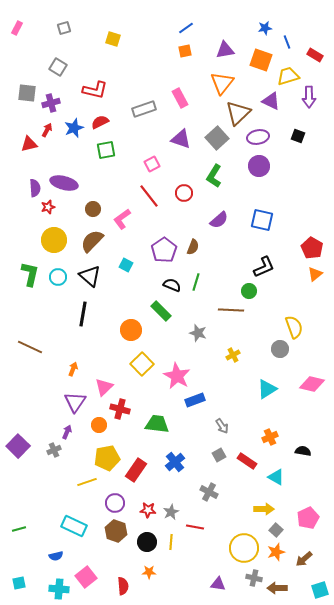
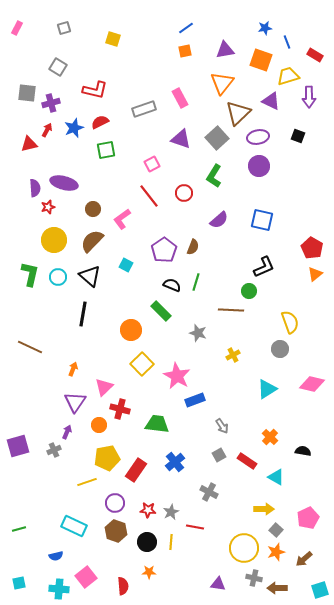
yellow semicircle at (294, 327): moved 4 px left, 5 px up
orange cross at (270, 437): rotated 21 degrees counterclockwise
purple square at (18, 446): rotated 30 degrees clockwise
